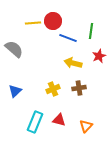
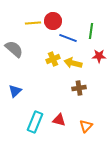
red star: rotated 24 degrees clockwise
yellow cross: moved 30 px up
